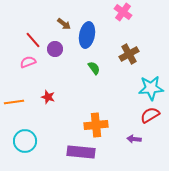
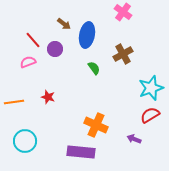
brown cross: moved 6 px left
cyan star: rotated 15 degrees counterclockwise
orange cross: rotated 30 degrees clockwise
purple arrow: rotated 16 degrees clockwise
